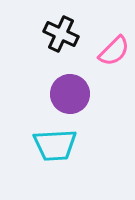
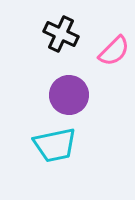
purple circle: moved 1 px left, 1 px down
cyan trapezoid: rotated 9 degrees counterclockwise
